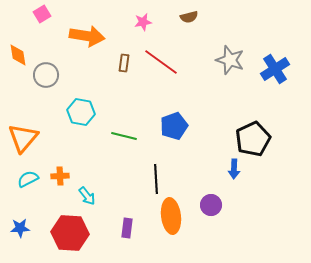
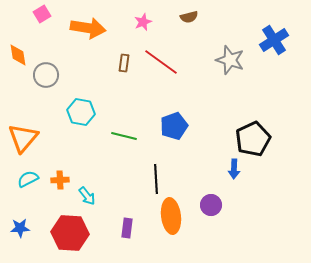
pink star: rotated 12 degrees counterclockwise
orange arrow: moved 1 px right, 8 px up
blue cross: moved 1 px left, 29 px up
orange cross: moved 4 px down
